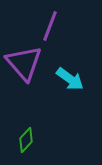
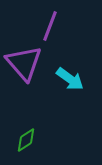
green diamond: rotated 15 degrees clockwise
